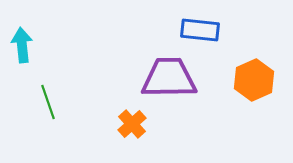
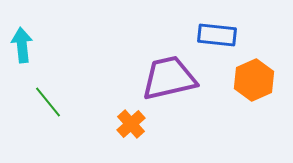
blue rectangle: moved 17 px right, 5 px down
purple trapezoid: rotated 12 degrees counterclockwise
green line: rotated 20 degrees counterclockwise
orange cross: moved 1 px left
